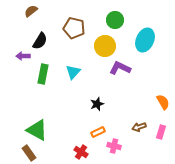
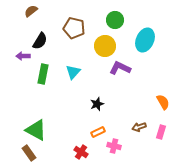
green triangle: moved 1 px left
